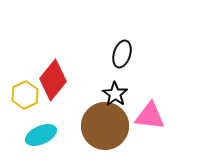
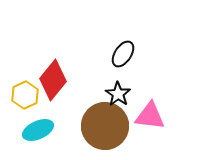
black ellipse: moved 1 px right; rotated 16 degrees clockwise
black star: moved 3 px right
cyan ellipse: moved 3 px left, 5 px up
